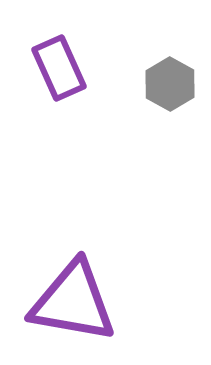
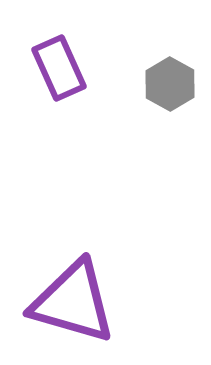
purple triangle: rotated 6 degrees clockwise
